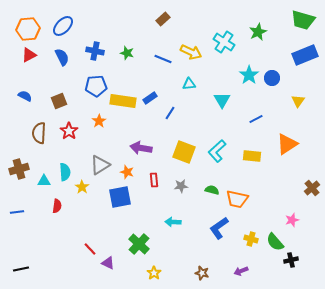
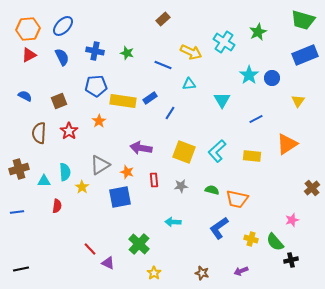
blue line at (163, 59): moved 6 px down
